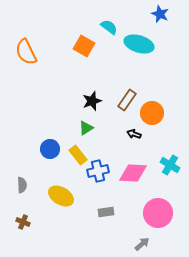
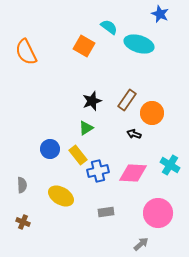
gray arrow: moved 1 px left
